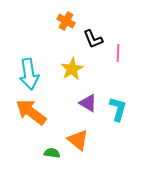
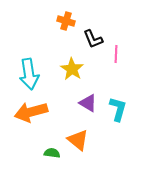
orange cross: rotated 12 degrees counterclockwise
pink line: moved 2 px left, 1 px down
yellow star: rotated 10 degrees counterclockwise
orange arrow: rotated 52 degrees counterclockwise
